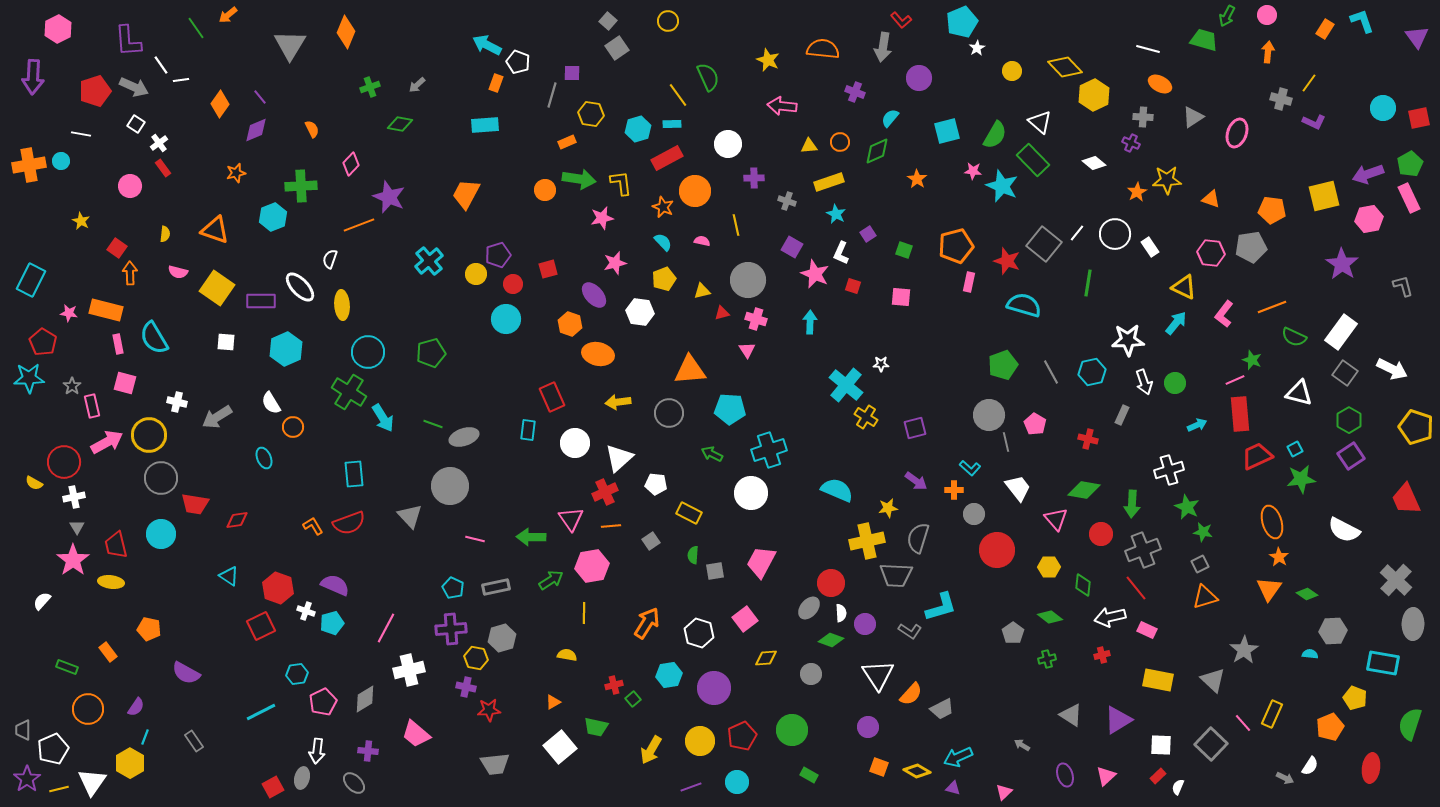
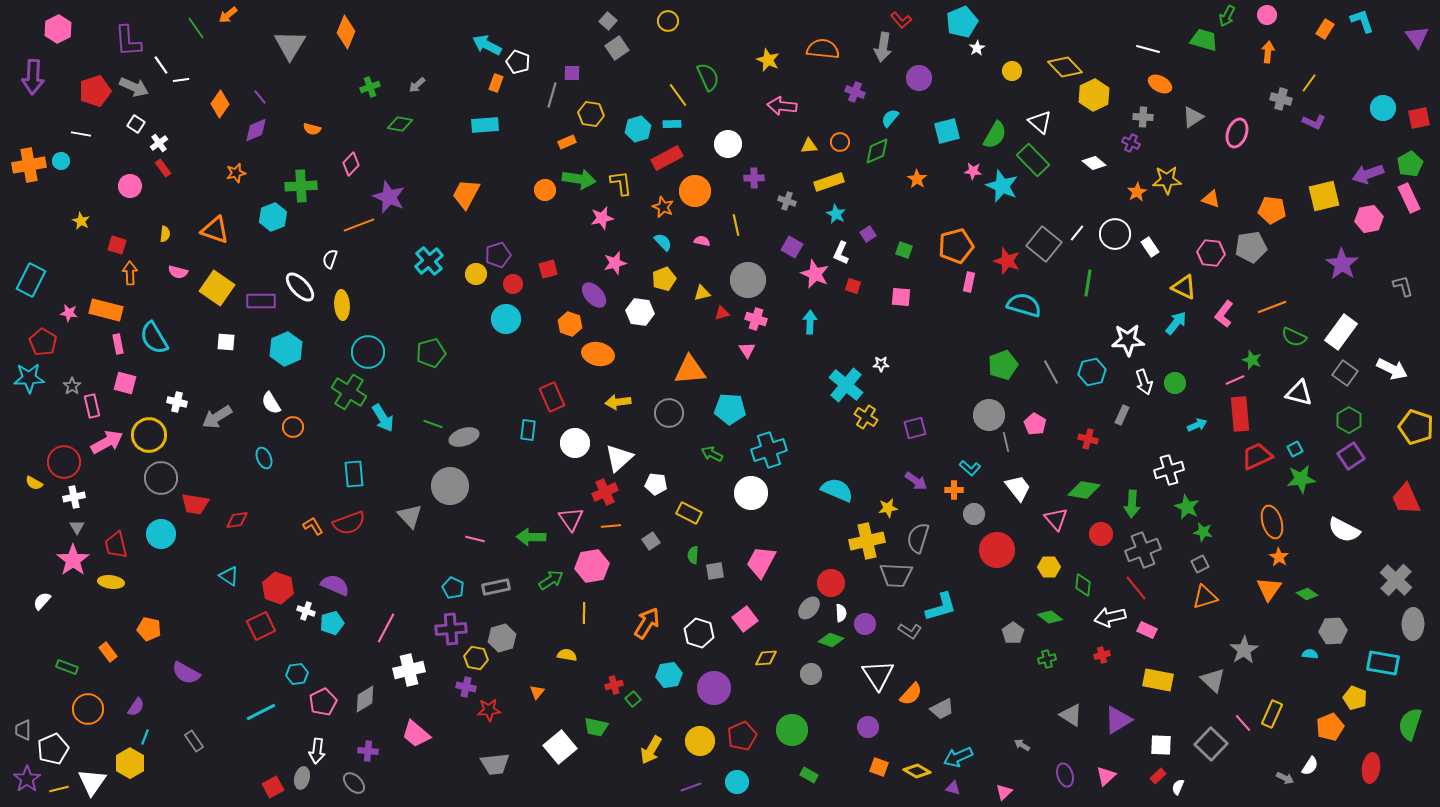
orange semicircle at (312, 129): rotated 132 degrees clockwise
red square at (117, 248): moved 3 px up; rotated 18 degrees counterclockwise
yellow triangle at (702, 291): moved 2 px down
orange triangle at (553, 702): moved 16 px left, 10 px up; rotated 21 degrees counterclockwise
